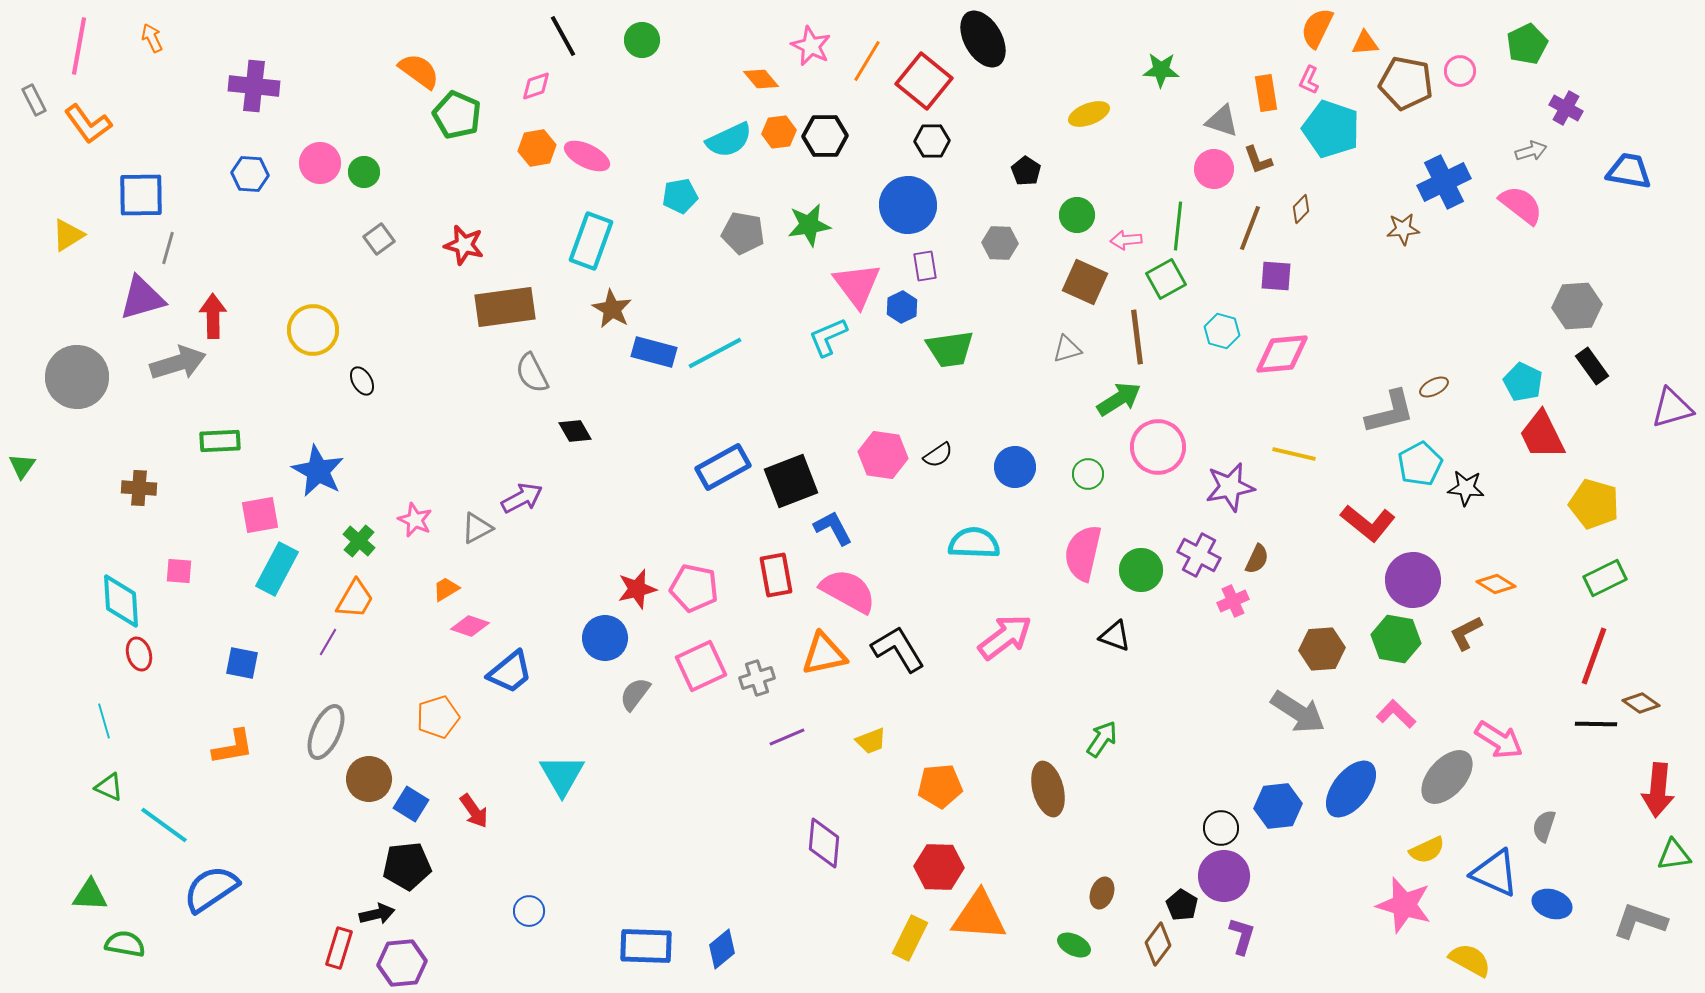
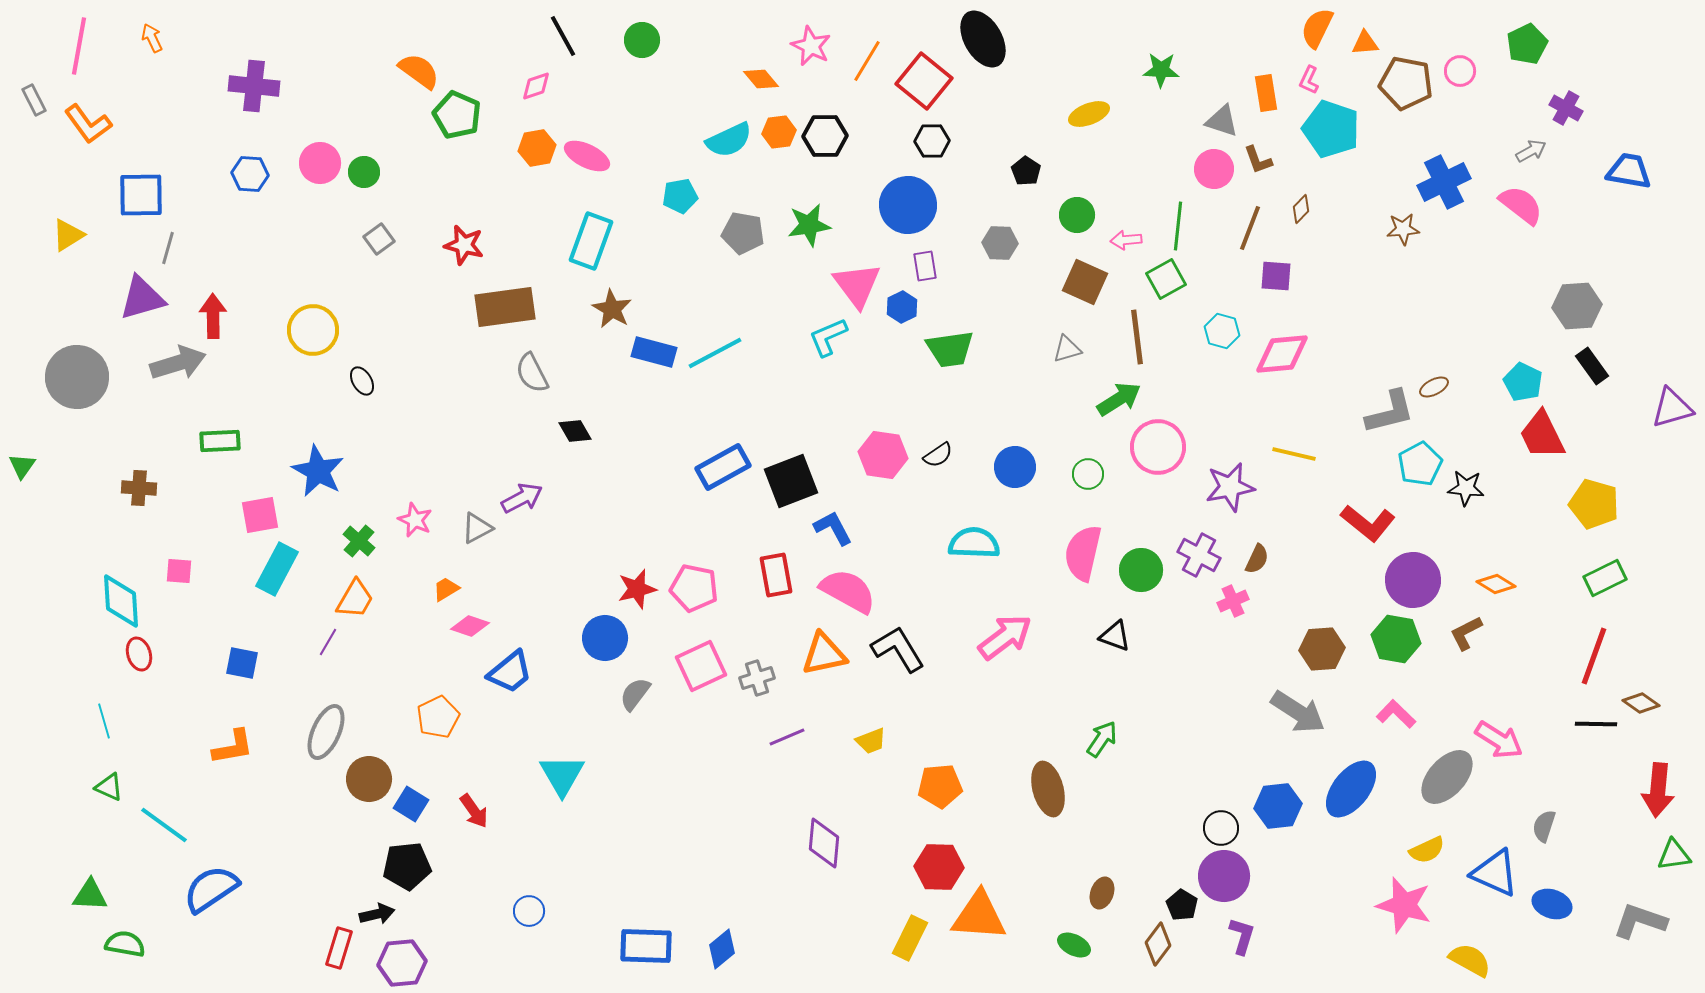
gray arrow at (1531, 151): rotated 12 degrees counterclockwise
orange pentagon at (438, 717): rotated 9 degrees counterclockwise
